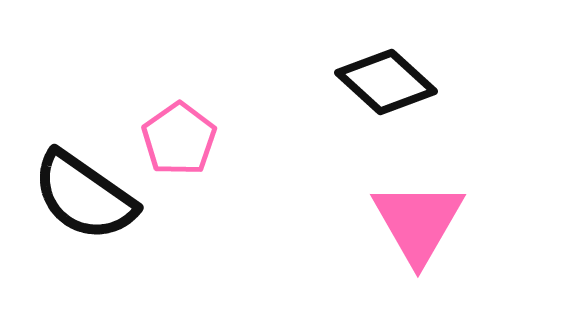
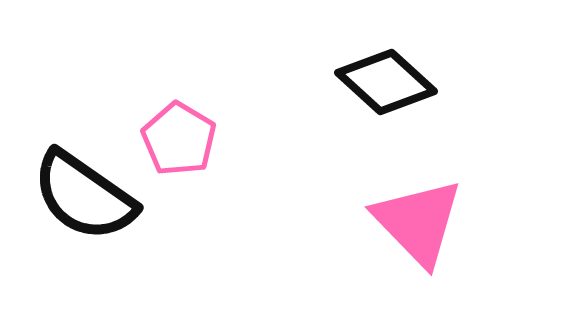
pink pentagon: rotated 6 degrees counterclockwise
pink triangle: rotated 14 degrees counterclockwise
